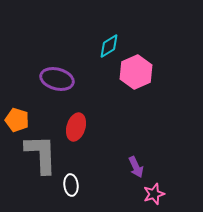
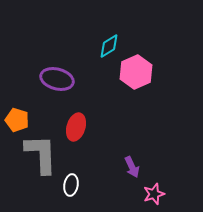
purple arrow: moved 4 px left
white ellipse: rotated 15 degrees clockwise
